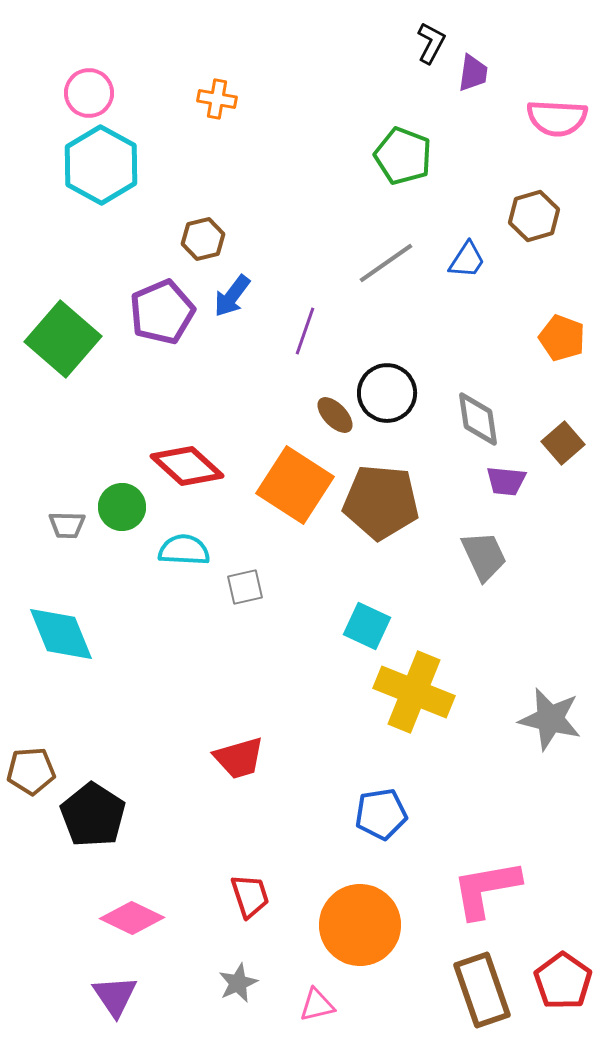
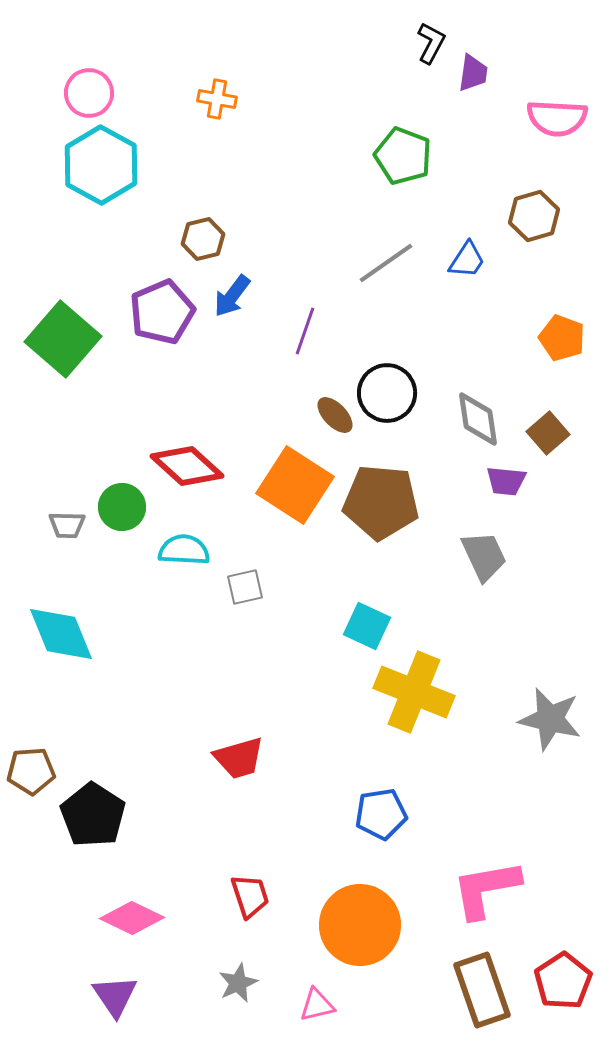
brown square at (563, 443): moved 15 px left, 10 px up
red pentagon at (563, 981): rotated 4 degrees clockwise
